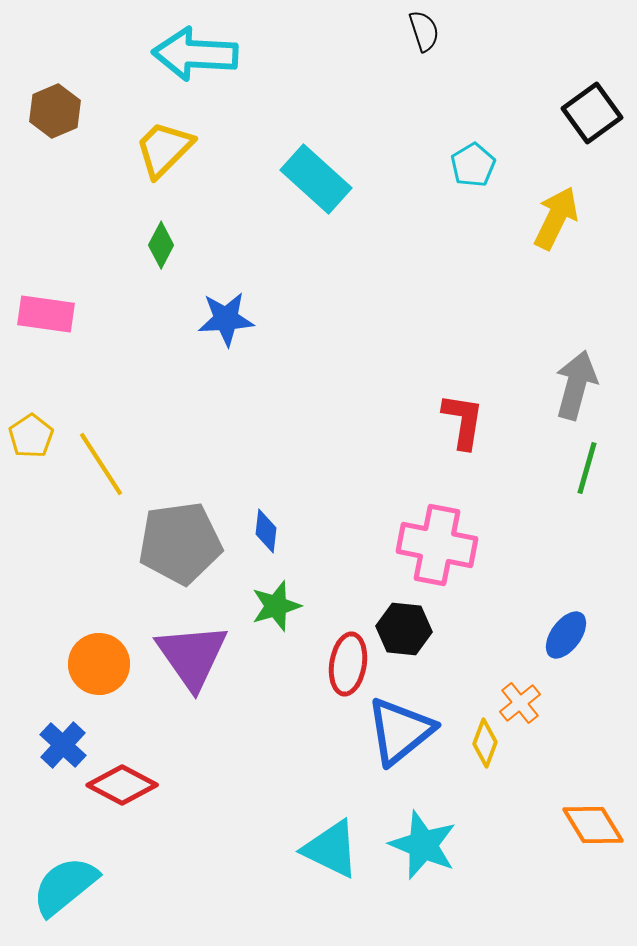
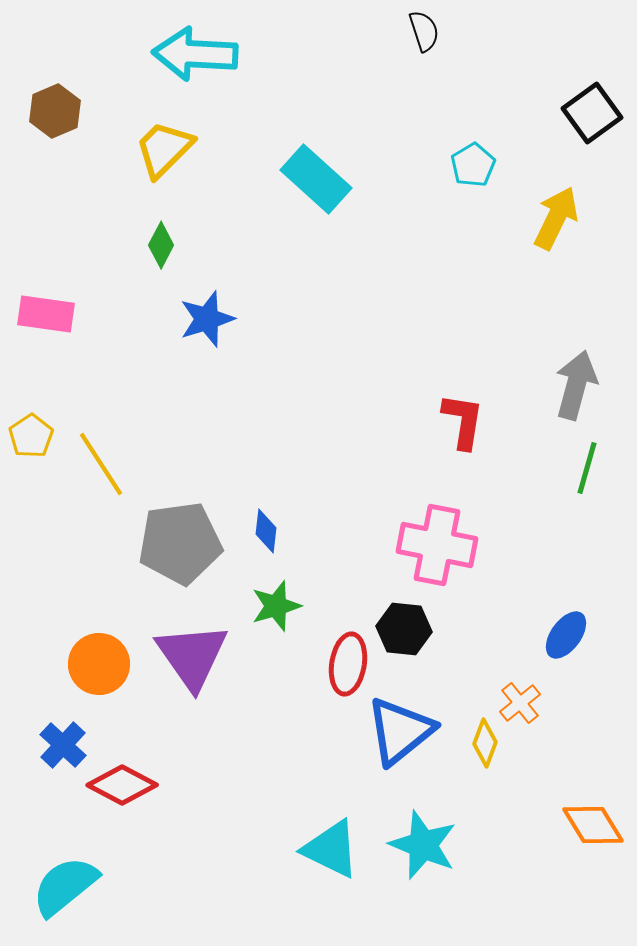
blue star: moved 19 px left; rotated 14 degrees counterclockwise
